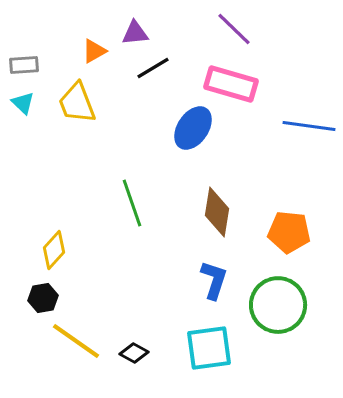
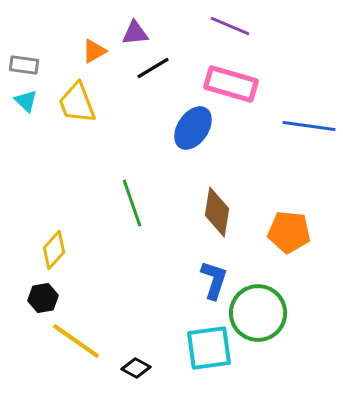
purple line: moved 4 px left, 3 px up; rotated 21 degrees counterclockwise
gray rectangle: rotated 12 degrees clockwise
cyan triangle: moved 3 px right, 2 px up
green circle: moved 20 px left, 8 px down
black diamond: moved 2 px right, 15 px down
